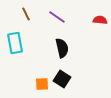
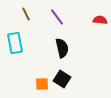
purple line: rotated 18 degrees clockwise
